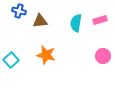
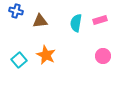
blue cross: moved 3 px left
orange star: rotated 12 degrees clockwise
cyan square: moved 8 px right
